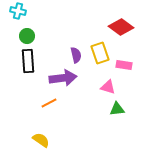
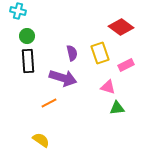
purple semicircle: moved 4 px left, 2 px up
pink rectangle: moved 2 px right; rotated 35 degrees counterclockwise
purple arrow: rotated 24 degrees clockwise
green triangle: moved 1 px up
